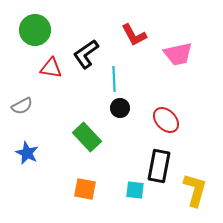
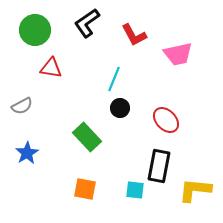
black L-shape: moved 1 px right, 31 px up
cyan line: rotated 25 degrees clockwise
blue star: rotated 15 degrees clockwise
yellow L-shape: rotated 100 degrees counterclockwise
